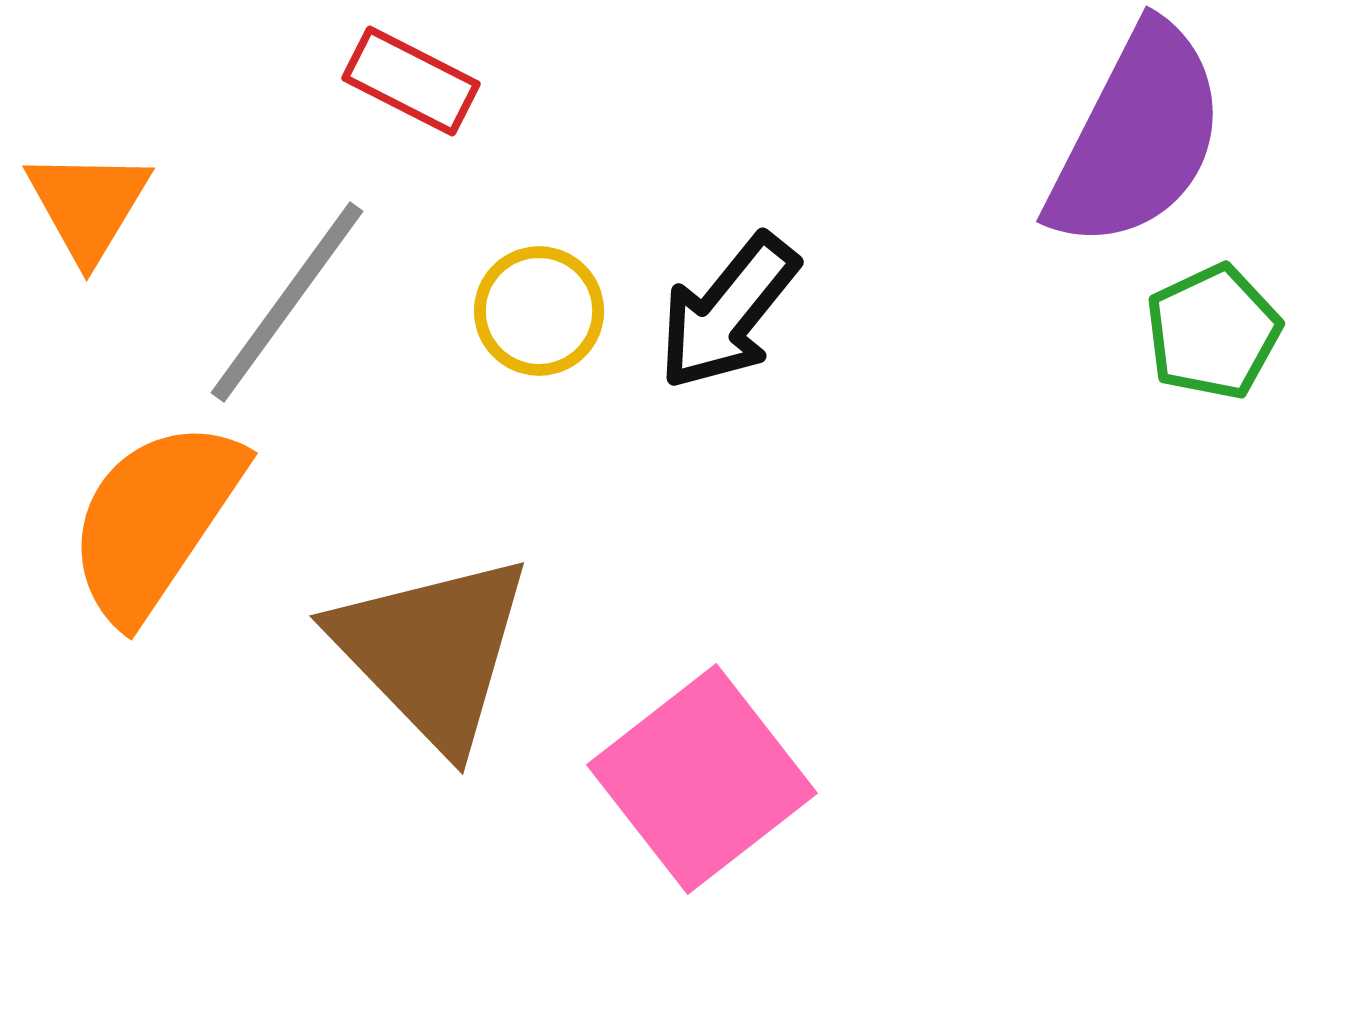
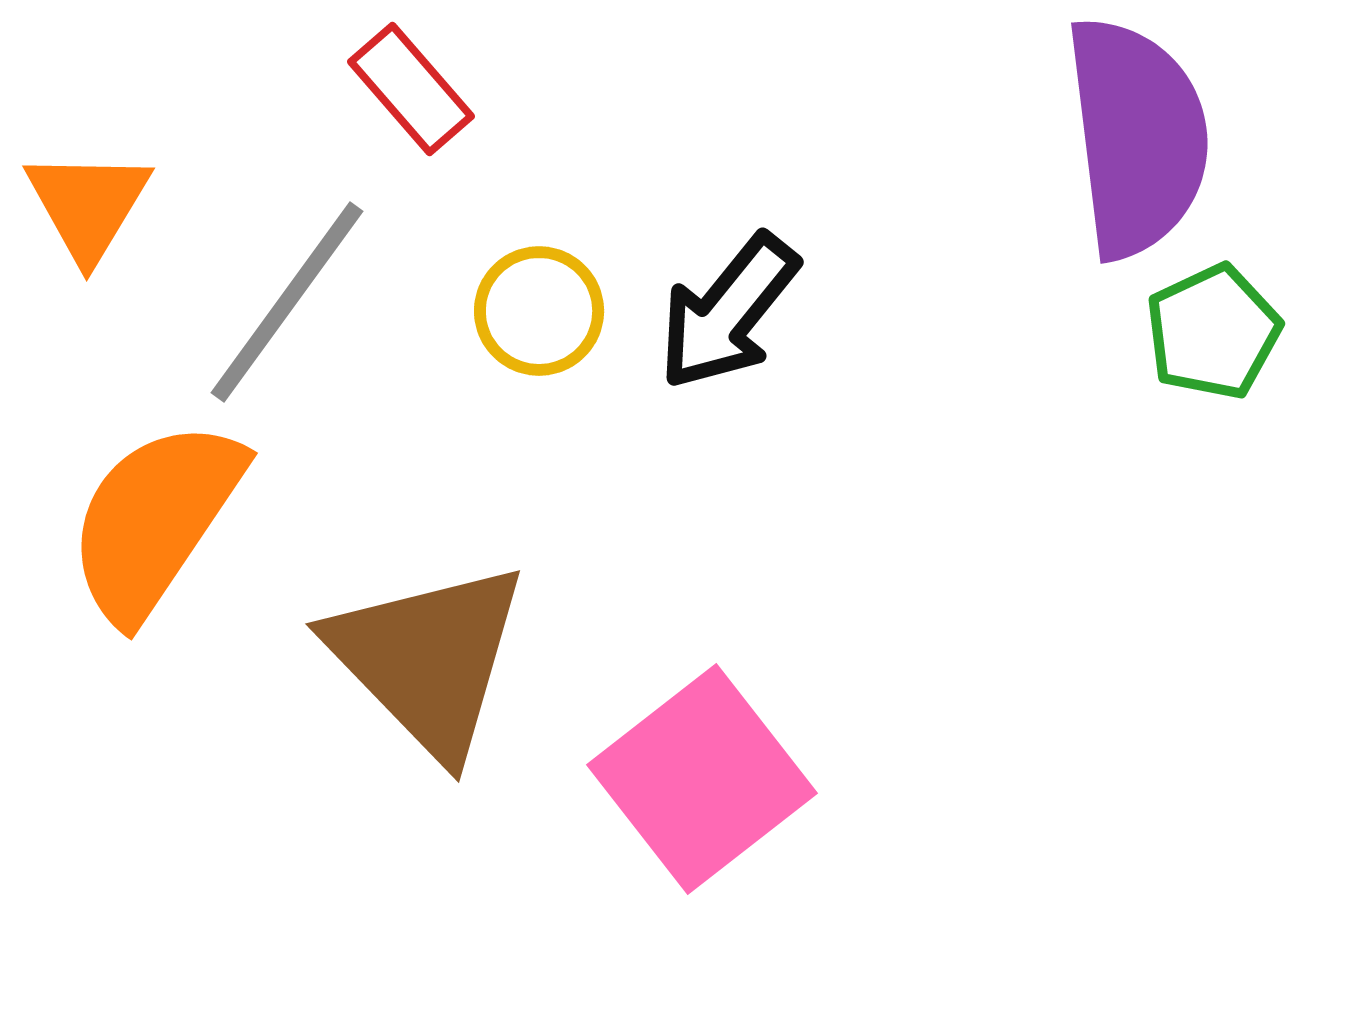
red rectangle: moved 8 px down; rotated 22 degrees clockwise
purple semicircle: rotated 34 degrees counterclockwise
brown triangle: moved 4 px left, 8 px down
